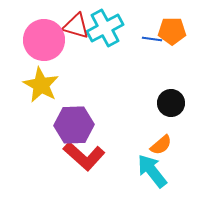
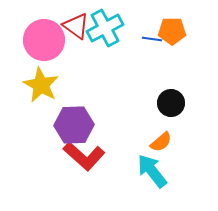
red triangle: rotated 20 degrees clockwise
orange semicircle: moved 3 px up
